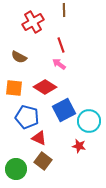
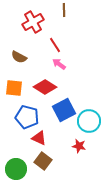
red line: moved 6 px left; rotated 14 degrees counterclockwise
